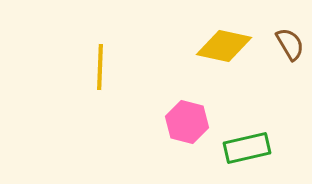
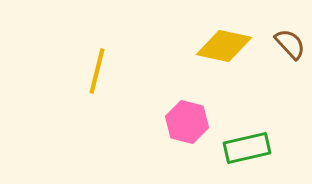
brown semicircle: rotated 12 degrees counterclockwise
yellow line: moved 3 px left, 4 px down; rotated 12 degrees clockwise
